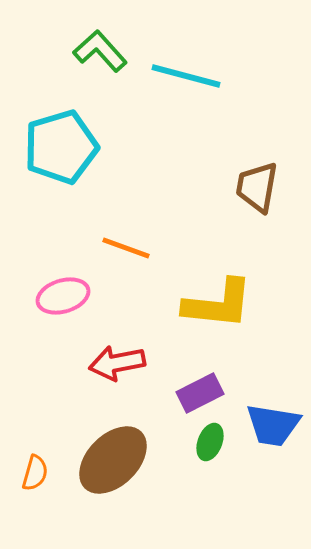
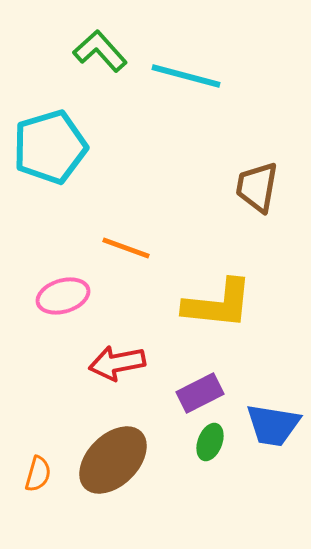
cyan pentagon: moved 11 px left
orange semicircle: moved 3 px right, 1 px down
